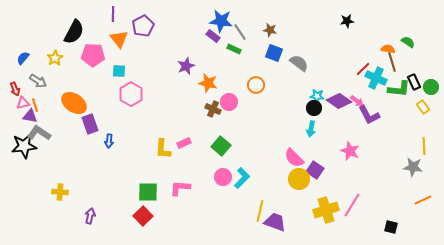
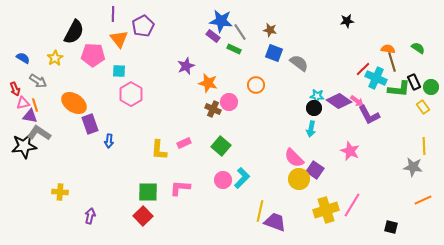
green semicircle at (408, 42): moved 10 px right, 6 px down
blue semicircle at (23, 58): rotated 80 degrees clockwise
yellow L-shape at (163, 149): moved 4 px left, 1 px down
pink circle at (223, 177): moved 3 px down
